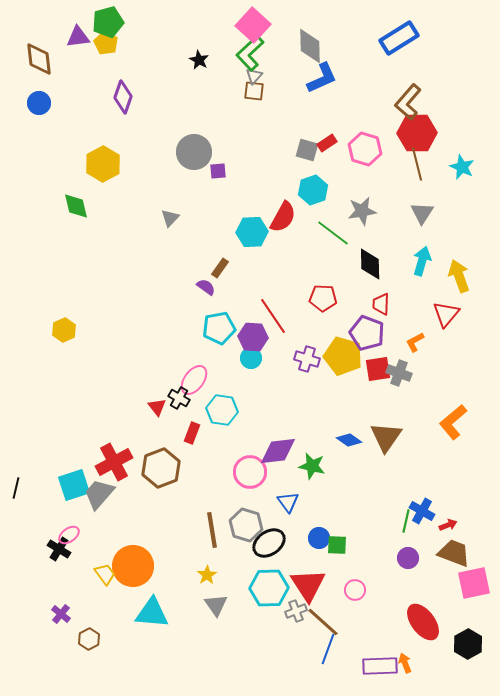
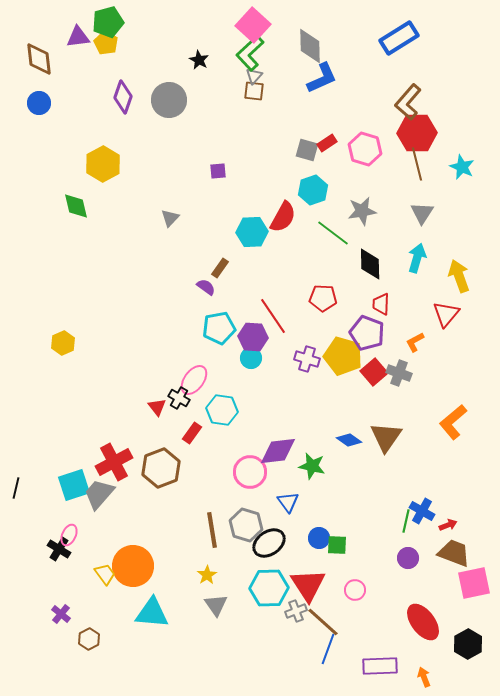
gray circle at (194, 152): moved 25 px left, 52 px up
cyan arrow at (422, 261): moved 5 px left, 3 px up
yellow hexagon at (64, 330): moved 1 px left, 13 px down
red square at (378, 369): moved 4 px left, 3 px down; rotated 32 degrees counterclockwise
red rectangle at (192, 433): rotated 15 degrees clockwise
pink ellipse at (69, 535): rotated 30 degrees counterclockwise
orange arrow at (405, 663): moved 19 px right, 14 px down
